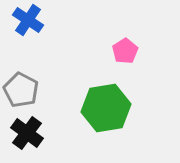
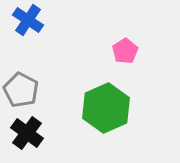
green hexagon: rotated 15 degrees counterclockwise
